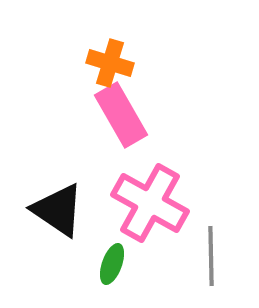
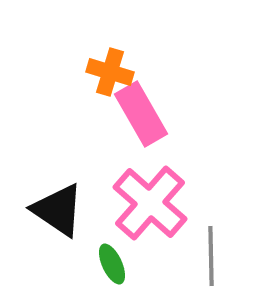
orange cross: moved 9 px down
pink rectangle: moved 20 px right, 1 px up
pink cross: rotated 12 degrees clockwise
green ellipse: rotated 45 degrees counterclockwise
